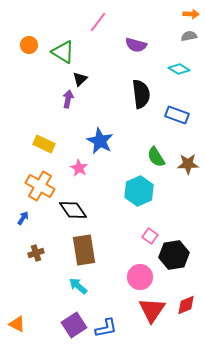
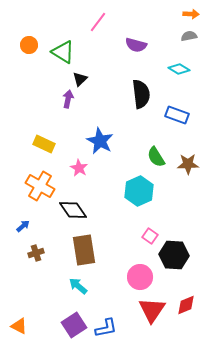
blue arrow: moved 8 px down; rotated 16 degrees clockwise
black hexagon: rotated 12 degrees clockwise
orange triangle: moved 2 px right, 2 px down
